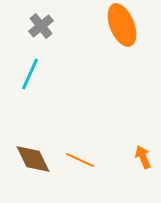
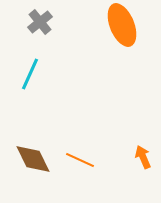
gray cross: moved 1 px left, 4 px up
